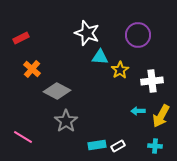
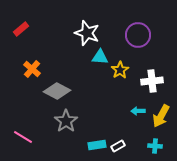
red rectangle: moved 9 px up; rotated 14 degrees counterclockwise
